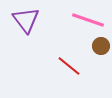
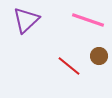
purple triangle: rotated 24 degrees clockwise
brown circle: moved 2 px left, 10 px down
